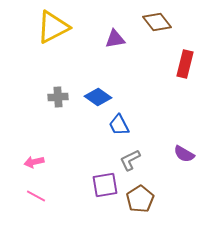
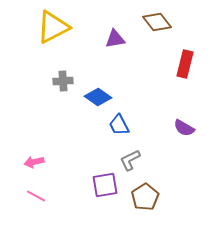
gray cross: moved 5 px right, 16 px up
purple semicircle: moved 26 px up
brown pentagon: moved 5 px right, 2 px up
